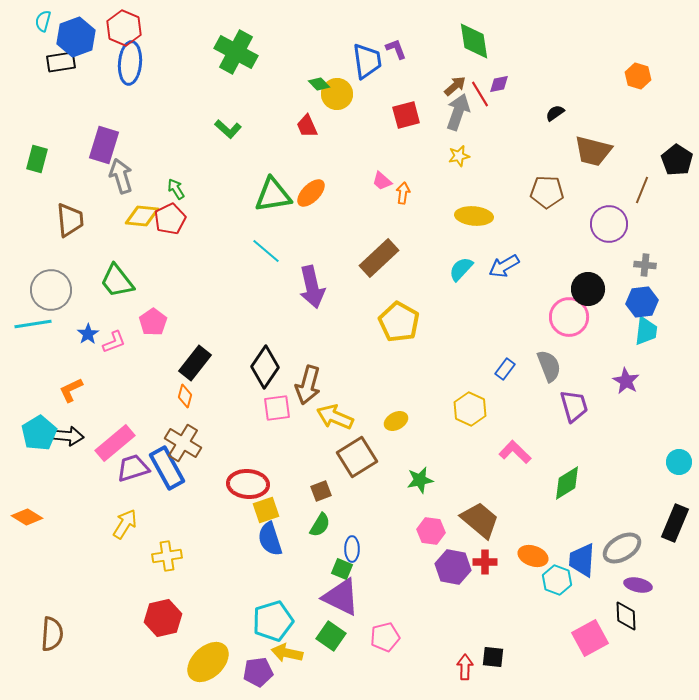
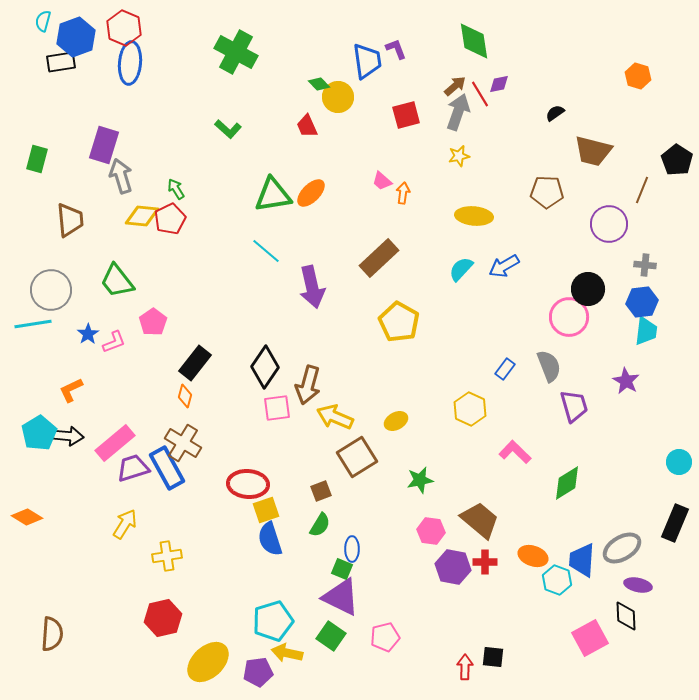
yellow circle at (337, 94): moved 1 px right, 3 px down
